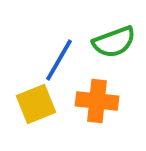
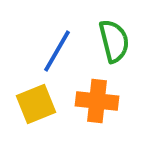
green semicircle: moved 1 px up; rotated 84 degrees counterclockwise
blue line: moved 2 px left, 9 px up
